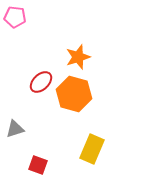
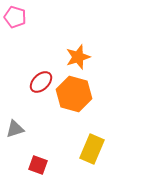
pink pentagon: rotated 10 degrees clockwise
